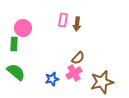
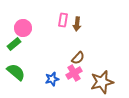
green rectangle: rotated 48 degrees clockwise
